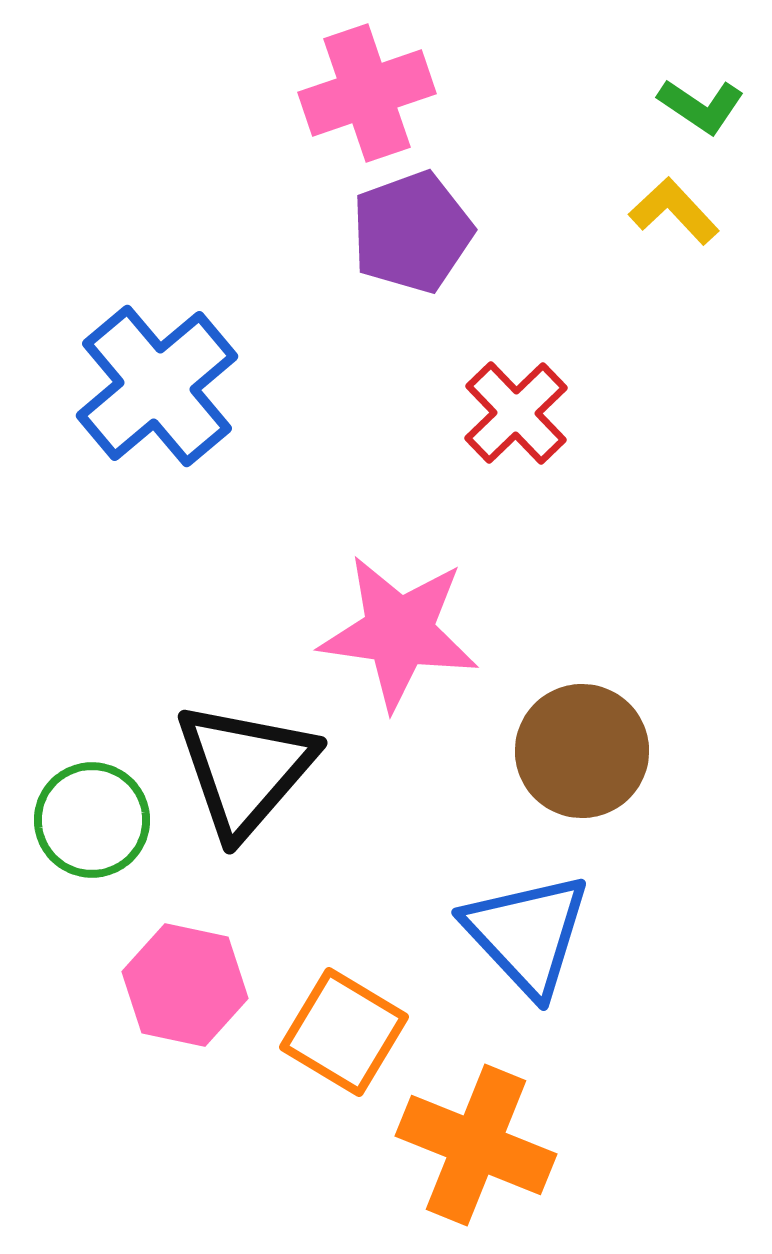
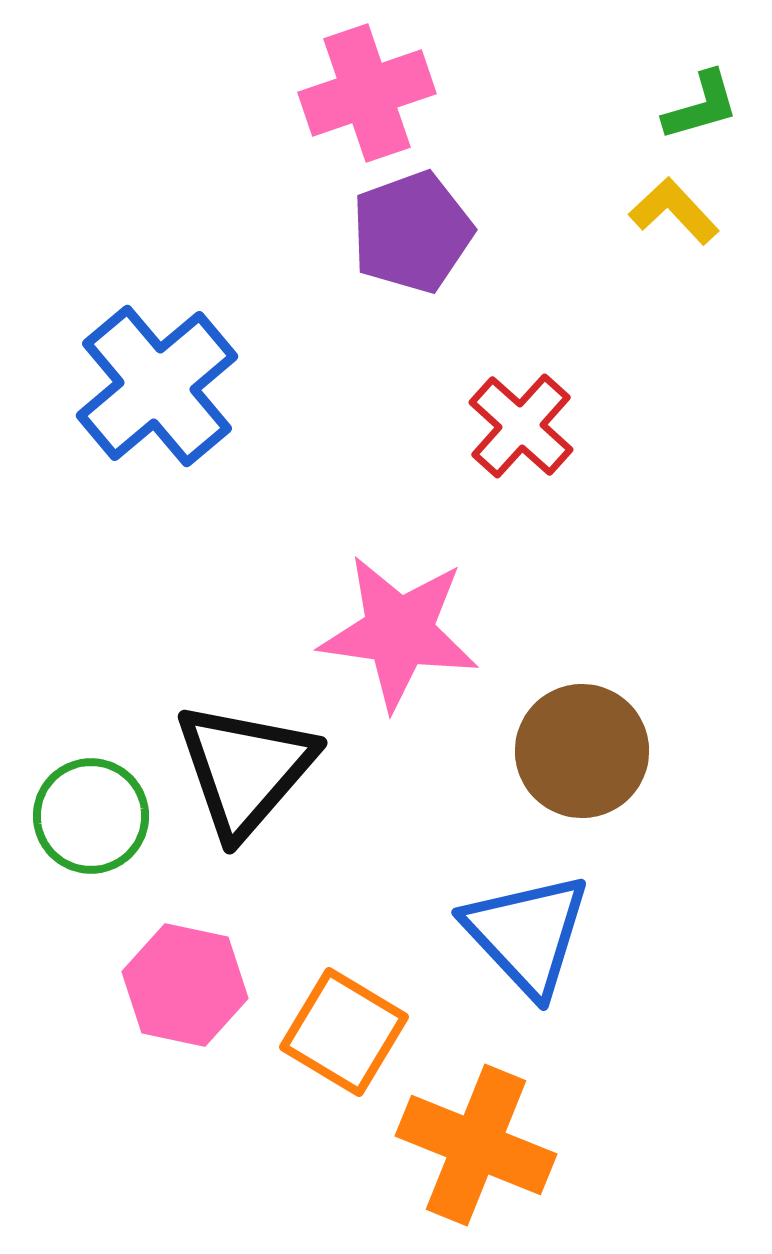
green L-shape: rotated 50 degrees counterclockwise
red cross: moved 5 px right, 13 px down; rotated 4 degrees counterclockwise
green circle: moved 1 px left, 4 px up
